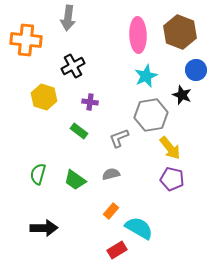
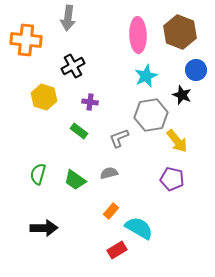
yellow arrow: moved 7 px right, 7 px up
gray semicircle: moved 2 px left, 1 px up
